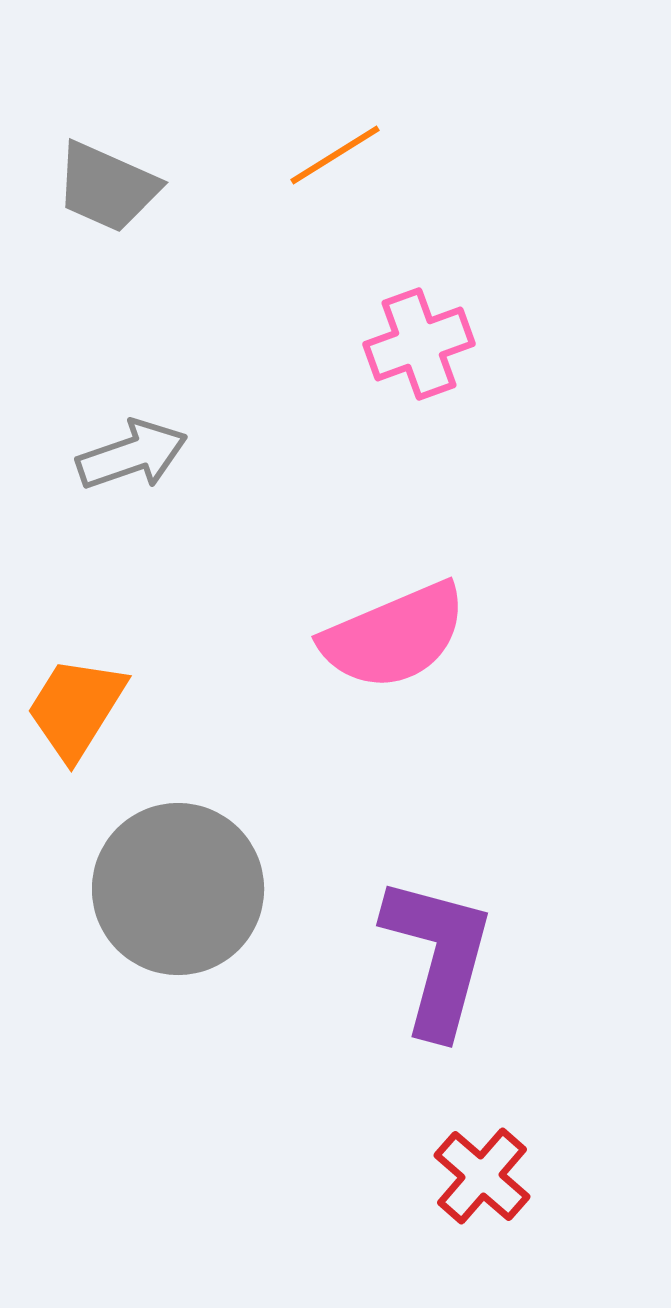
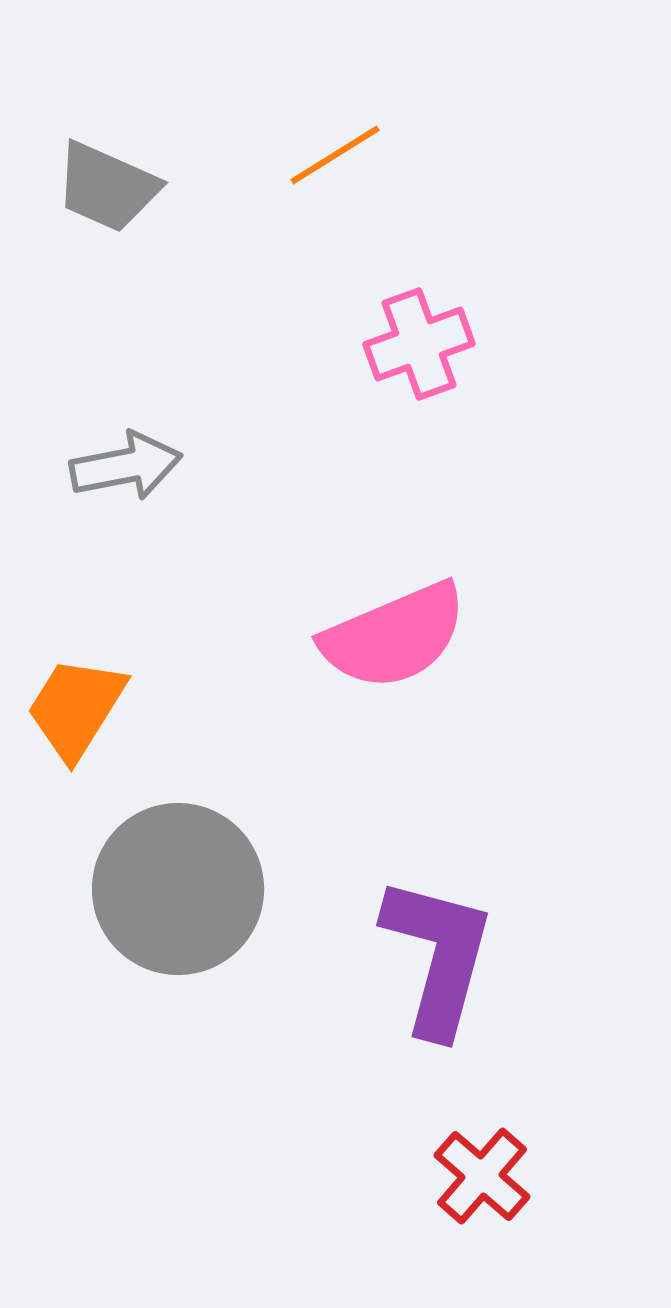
gray arrow: moved 6 px left, 11 px down; rotated 8 degrees clockwise
